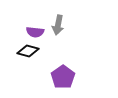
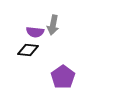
gray arrow: moved 5 px left
black diamond: moved 1 px up; rotated 10 degrees counterclockwise
